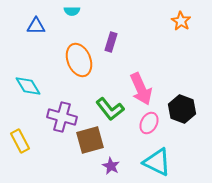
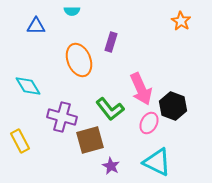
black hexagon: moved 9 px left, 3 px up
